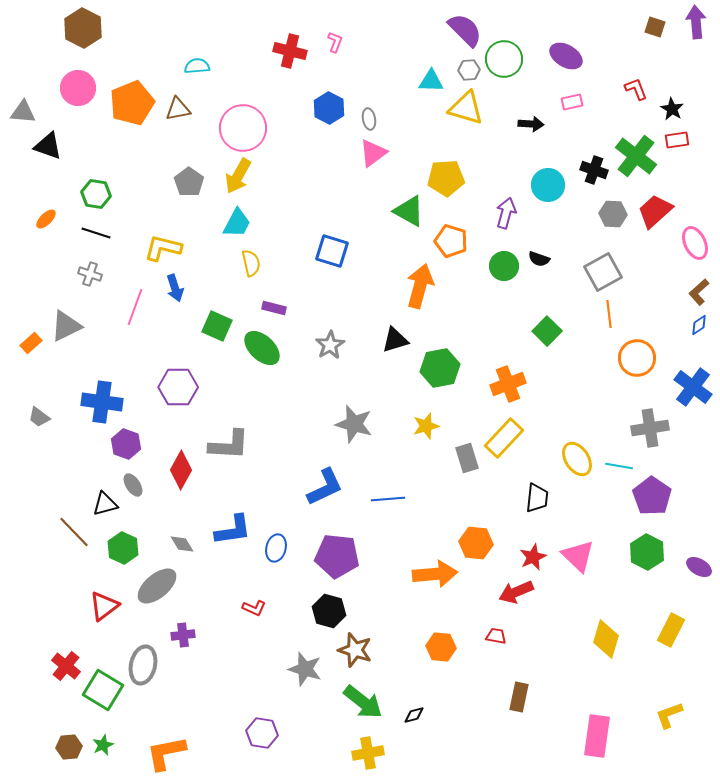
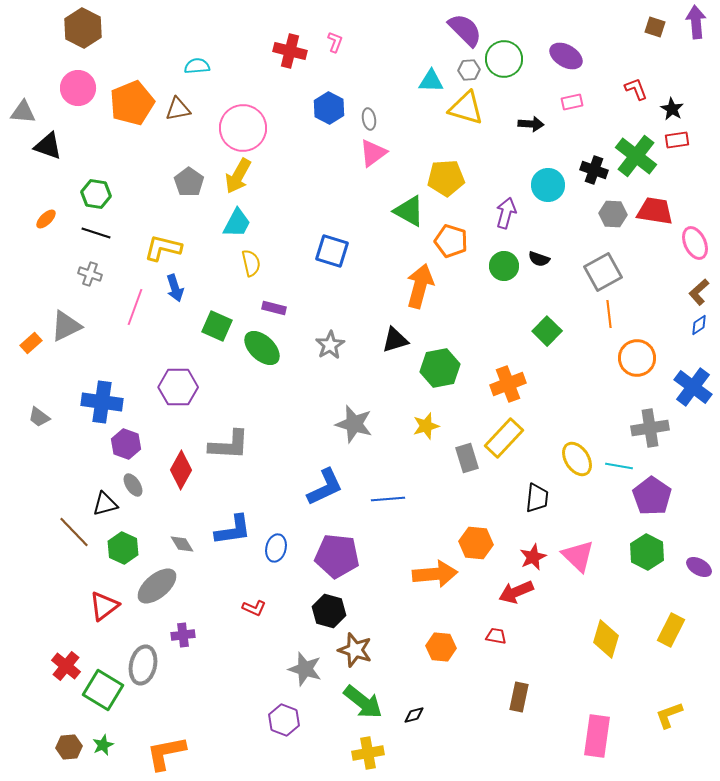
red trapezoid at (655, 211): rotated 51 degrees clockwise
purple hexagon at (262, 733): moved 22 px right, 13 px up; rotated 12 degrees clockwise
